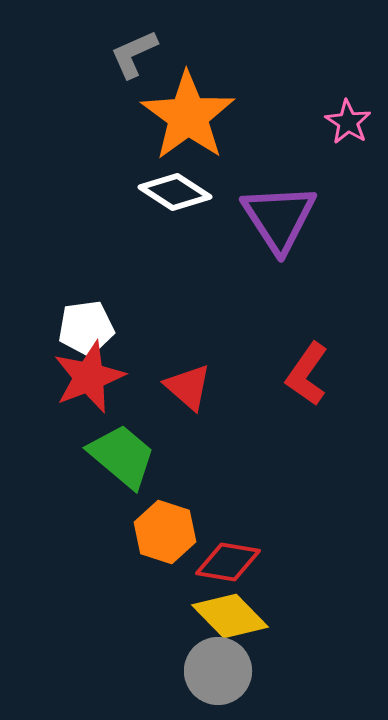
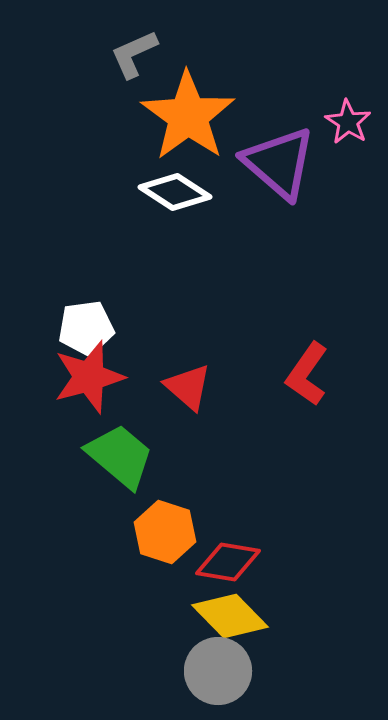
purple triangle: moved 55 px up; rotated 16 degrees counterclockwise
red star: rotated 6 degrees clockwise
green trapezoid: moved 2 px left
